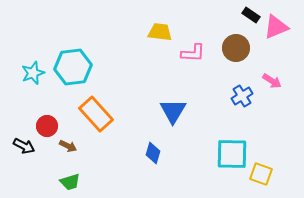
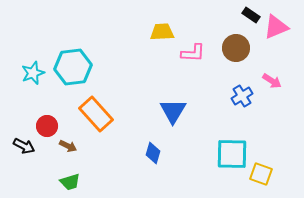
yellow trapezoid: moved 2 px right; rotated 10 degrees counterclockwise
